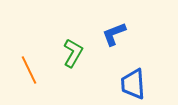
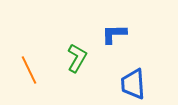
blue L-shape: rotated 20 degrees clockwise
green L-shape: moved 4 px right, 5 px down
